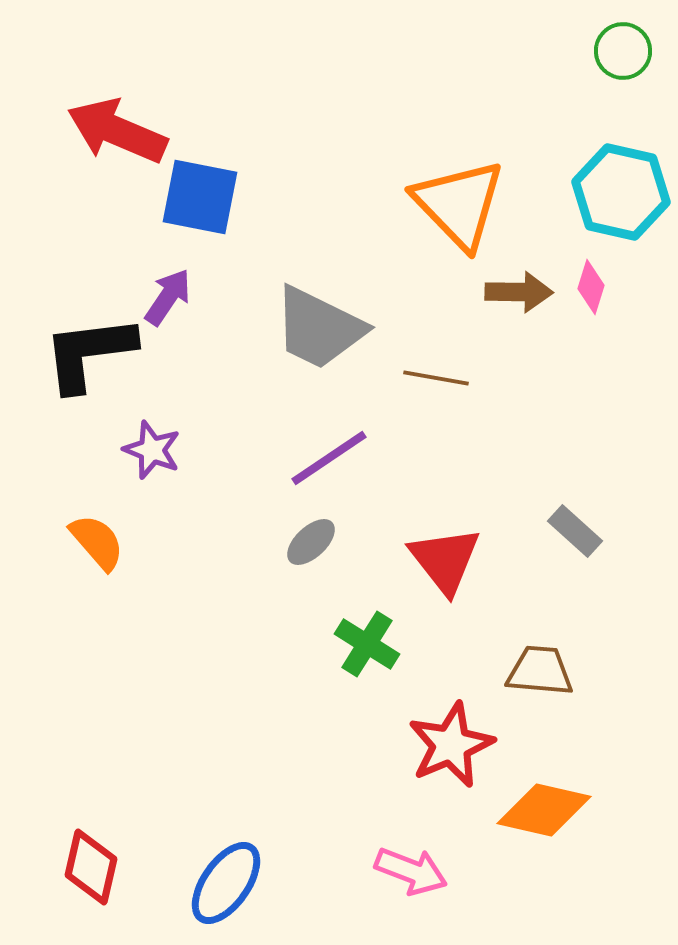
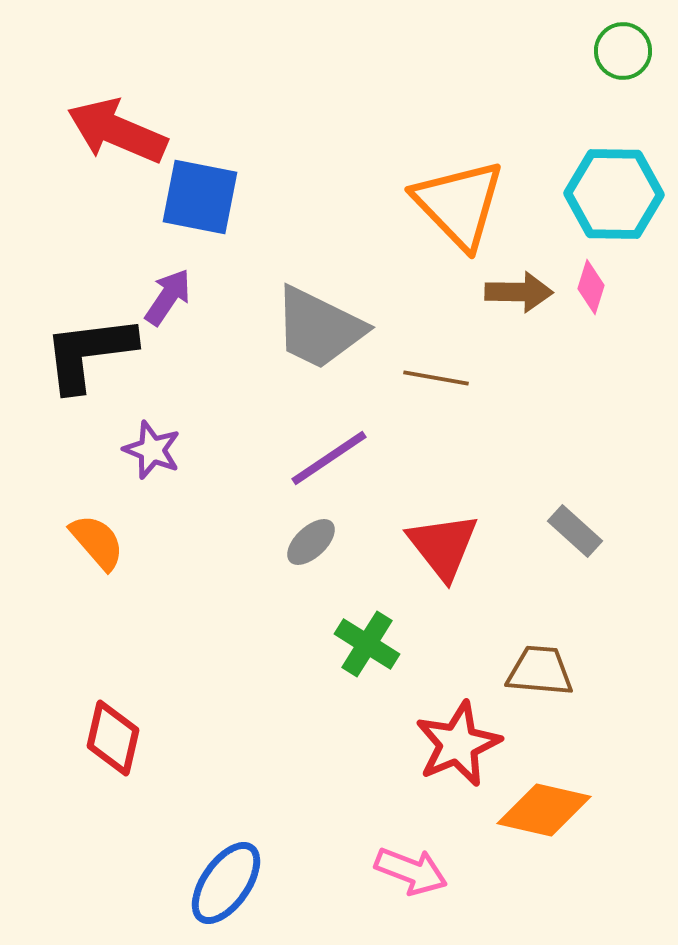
cyan hexagon: moved 7 px left, 2 px down; rotated 12 degrees counterclockwise
red triangle: moved 2 px left, 14 px up
red star: moved 7 px right, 1 px up
red diamond: moved 22 px right, 129 px up
